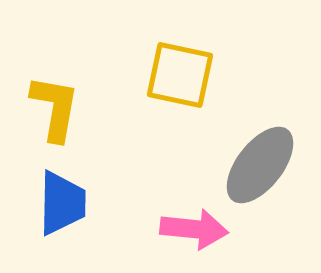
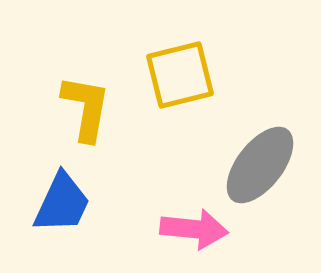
yellow square: rotated 26 degrees counterclockwise
yellow L-shape: moved 31 px right
blue trapezoid: rotated 24 degrees clockwise
